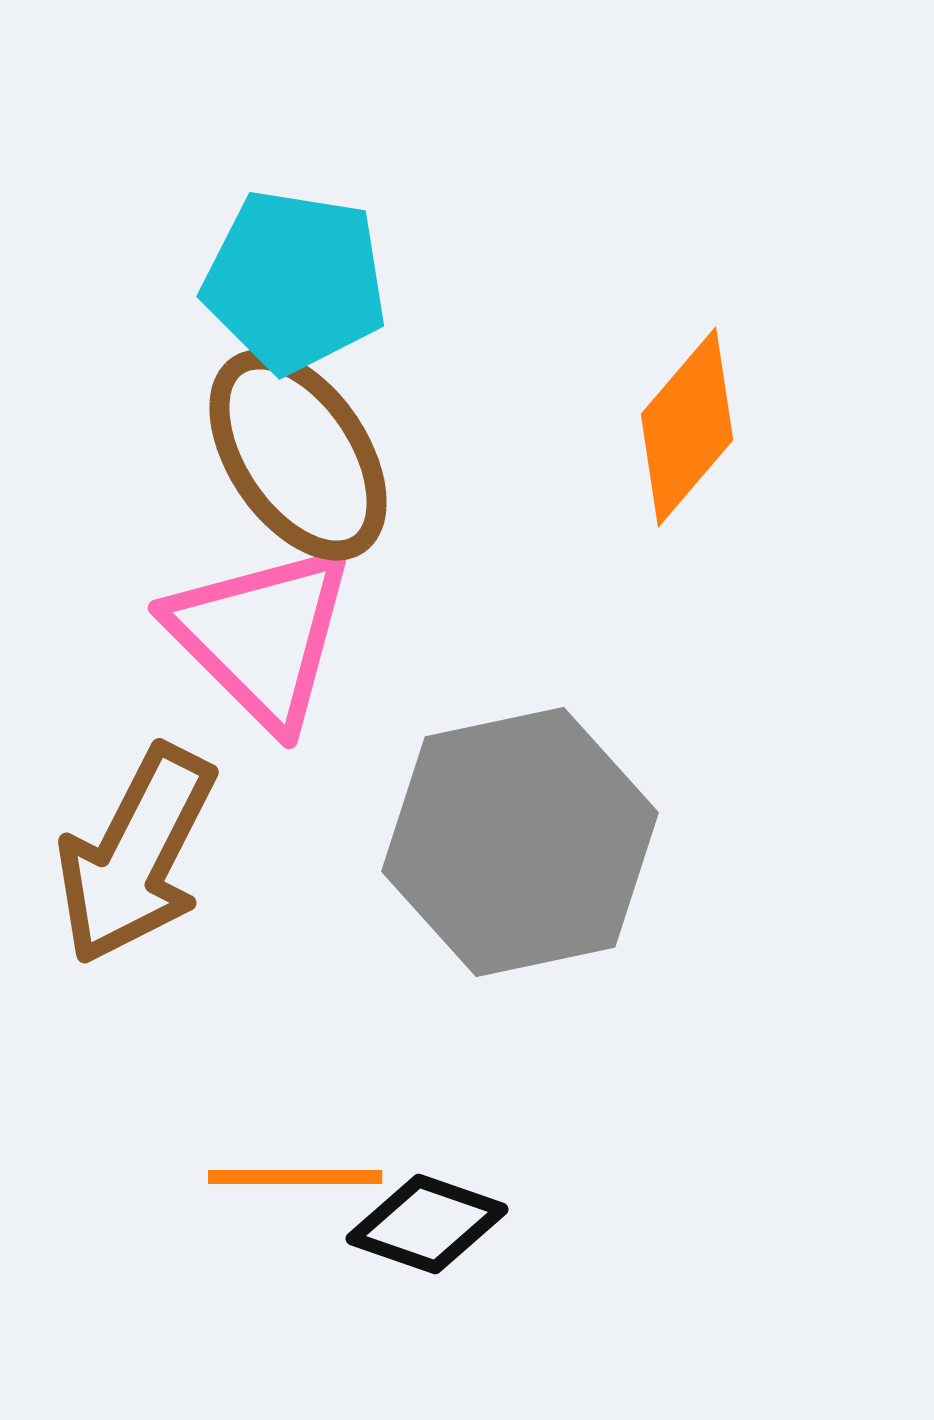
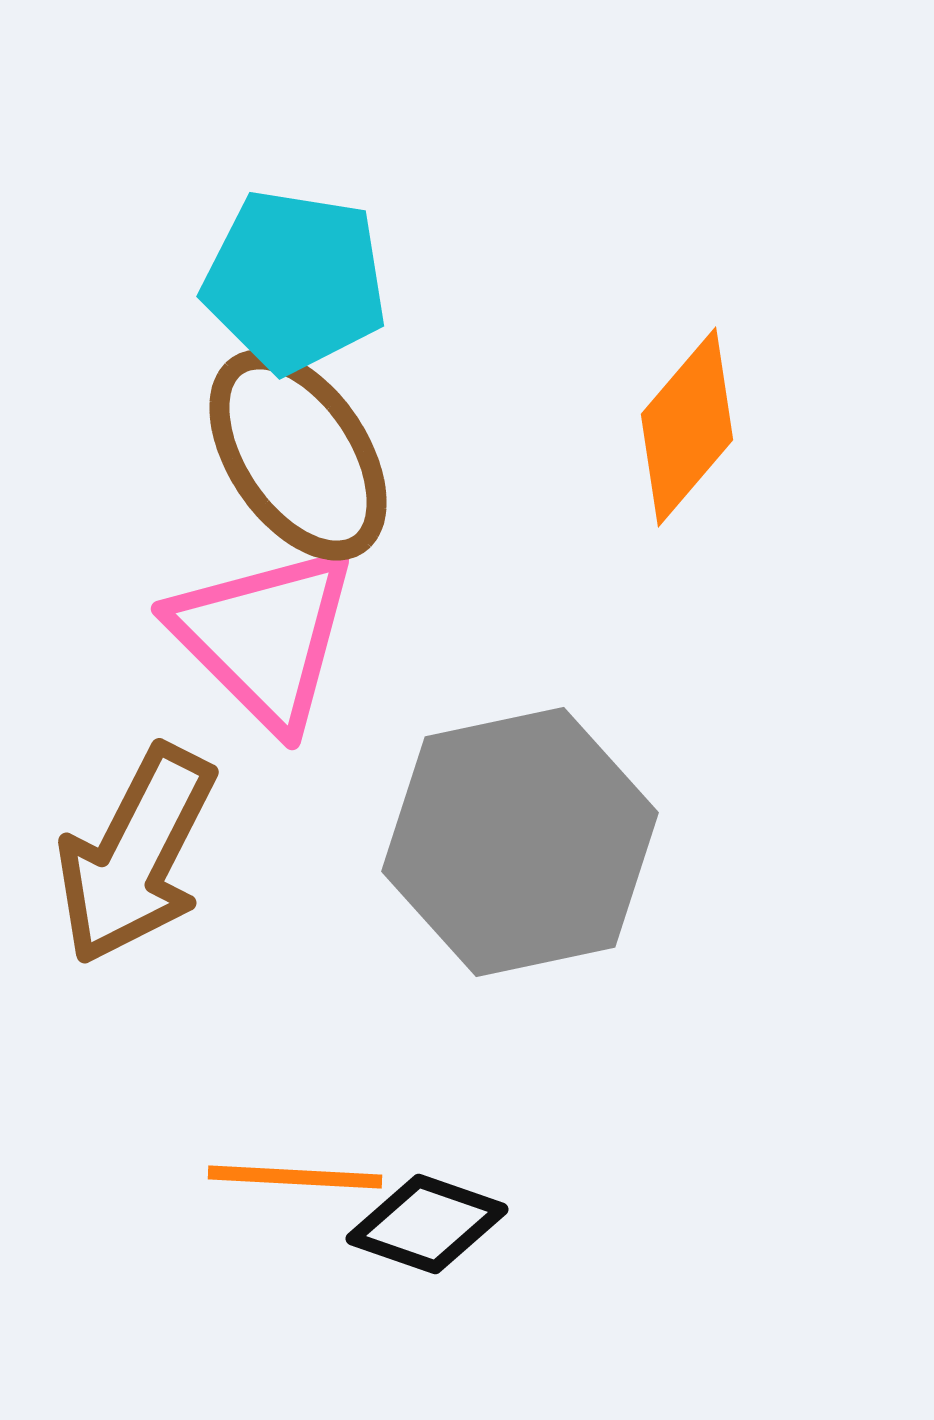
pink triangle: moved 3 px right, 1 px down
orange line: rotated 3 degrees clockwise
